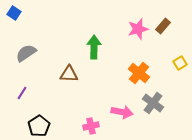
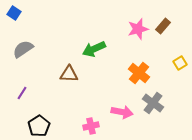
green arrow: moved 2 px down; rotated 115 degrees counterclockwise
gray semicircle: moved 3 px left, 4 px up
